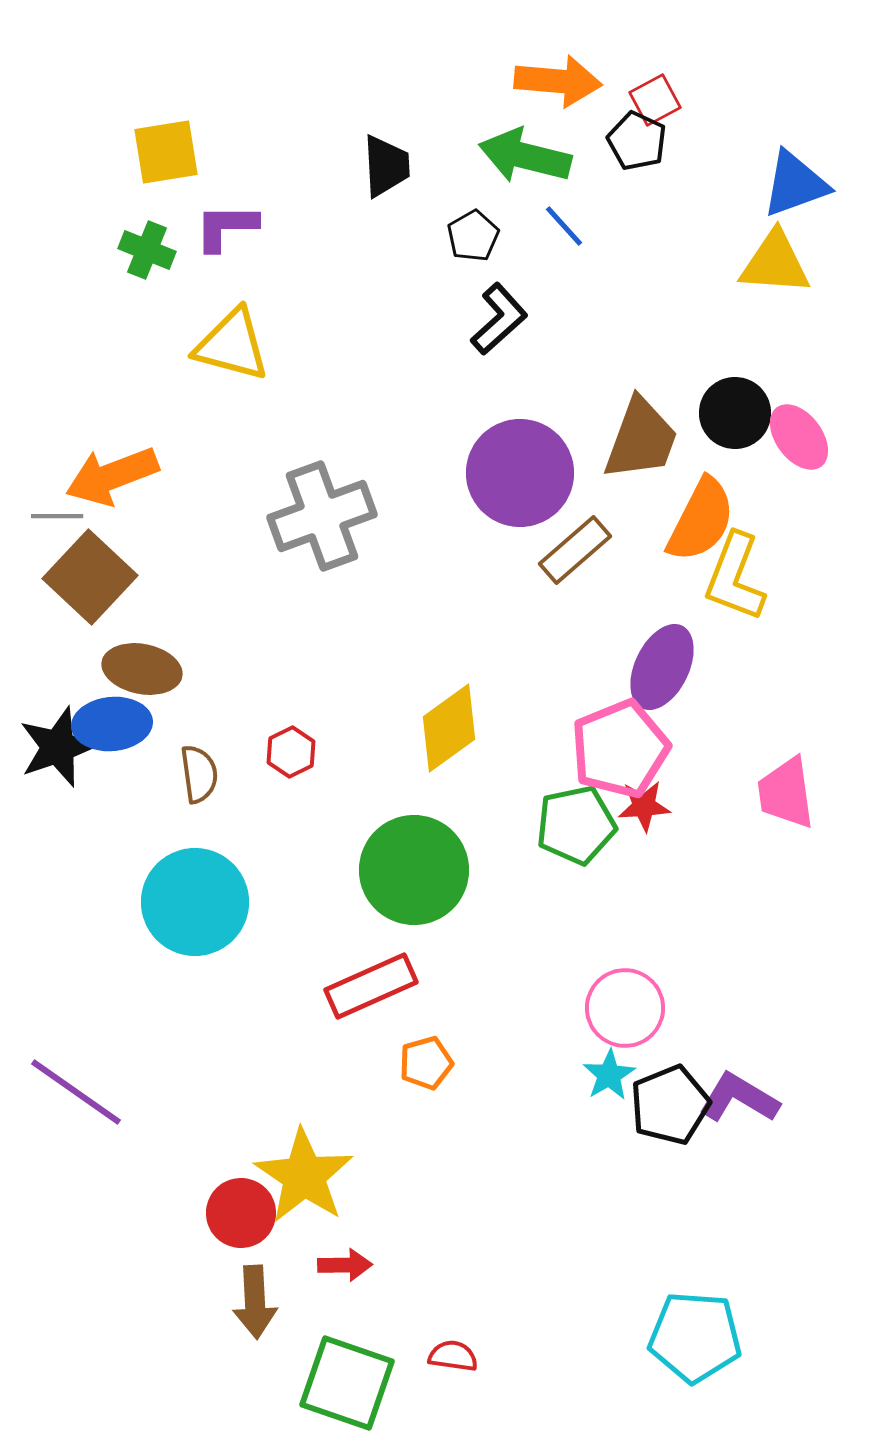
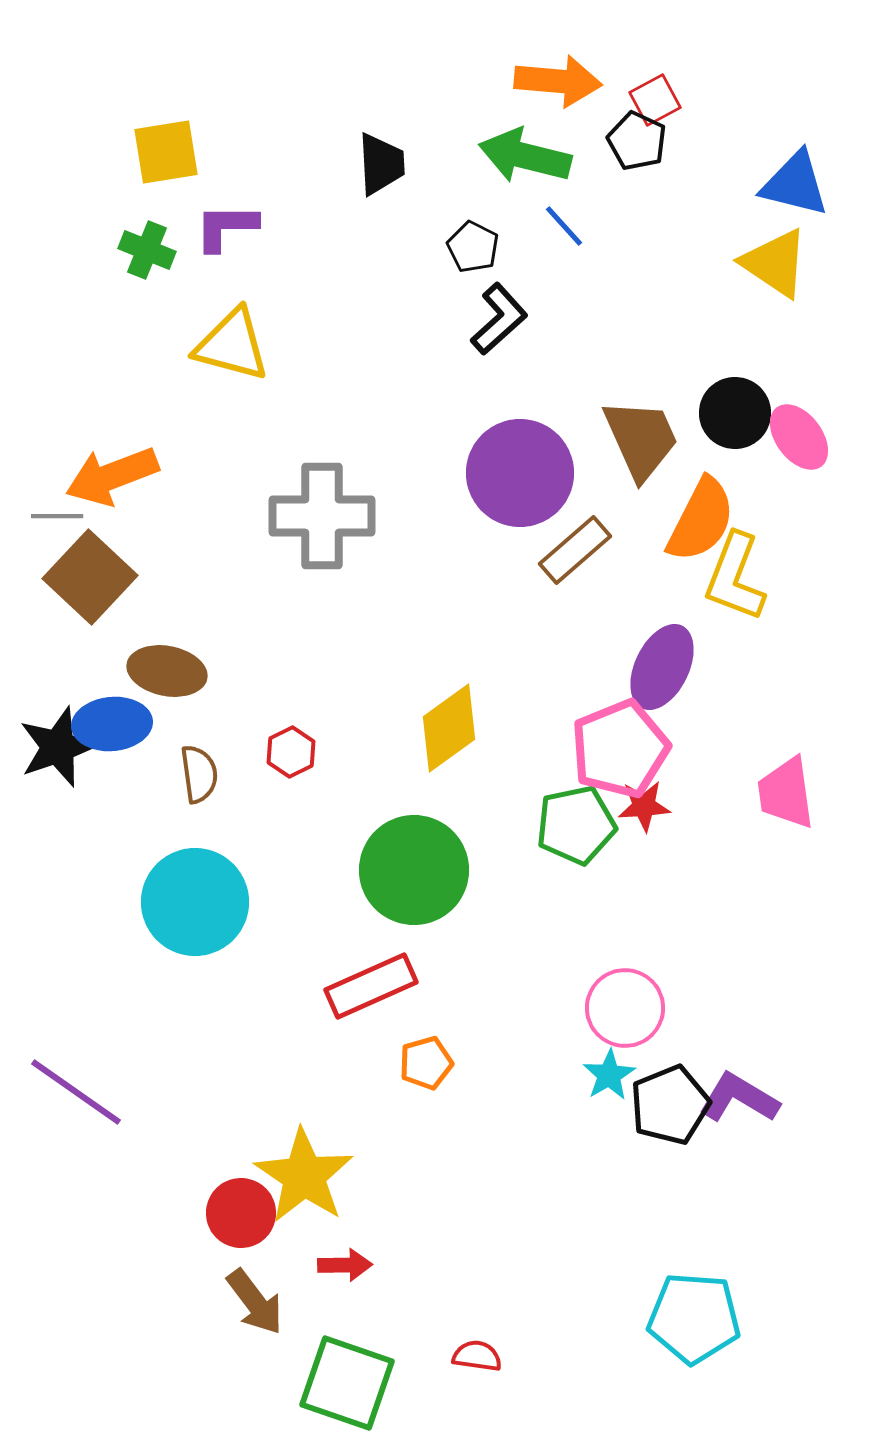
black trapezoid at (386, 166): moved 5 px left, 2 px up
blue triangle at (795, 184): rotated 34 degrees clockwise
black pentagon at (473, 236): moved 11 px down; rotated 15 degrees counterclockwise
yellow triangle at (775, 263): rotated 30 degrees clockwise
brown trapezoid at (641, 439): rotated 44 degrees counterclockwise
gray cross at (322, 516): rotated 20 degrees clockwise
brown ellipse at (142, 669): moved 25 px right, 2 px down
brown arrow at (255, 1302): rotated 34 degrees counterclockwise
cyan pentagon at (695, 1337): moved 1 px left, 19 px up
red semicircle at (453, 1356): moved 24 px right
